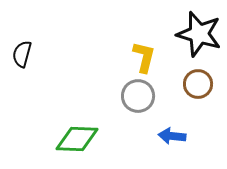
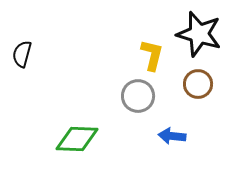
yellow L-shape: moved 8 px right, 2 px up
